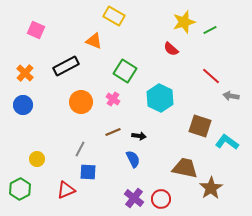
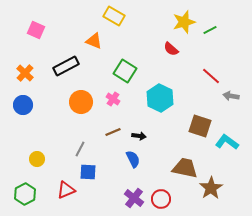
green hexagon: moved 5 px right, 5 px down
